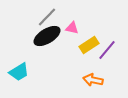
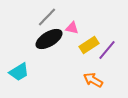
black ellipse: moved 2 px right, 3 px down
orange arrow: rotated 18 degrees clockwise
